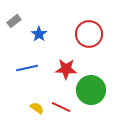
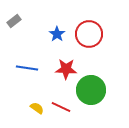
blue star: moved 18 px right
blue line: rotated 20 degrees clockwise
